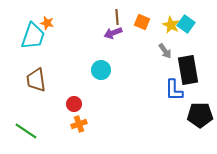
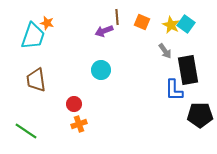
purple arrow: moved 9 px left, 2 px up
